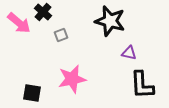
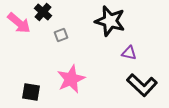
pink star: moved 1 px left; rotated 12 degrees counterclockwise
black L-shape: rotated 44 degrees counterclockwise
black square: moved 1 px left, 1 px up
